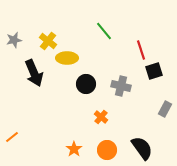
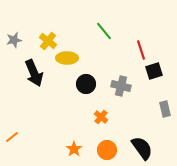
gray rectangle: rotated 42 degrees counterclockwise
